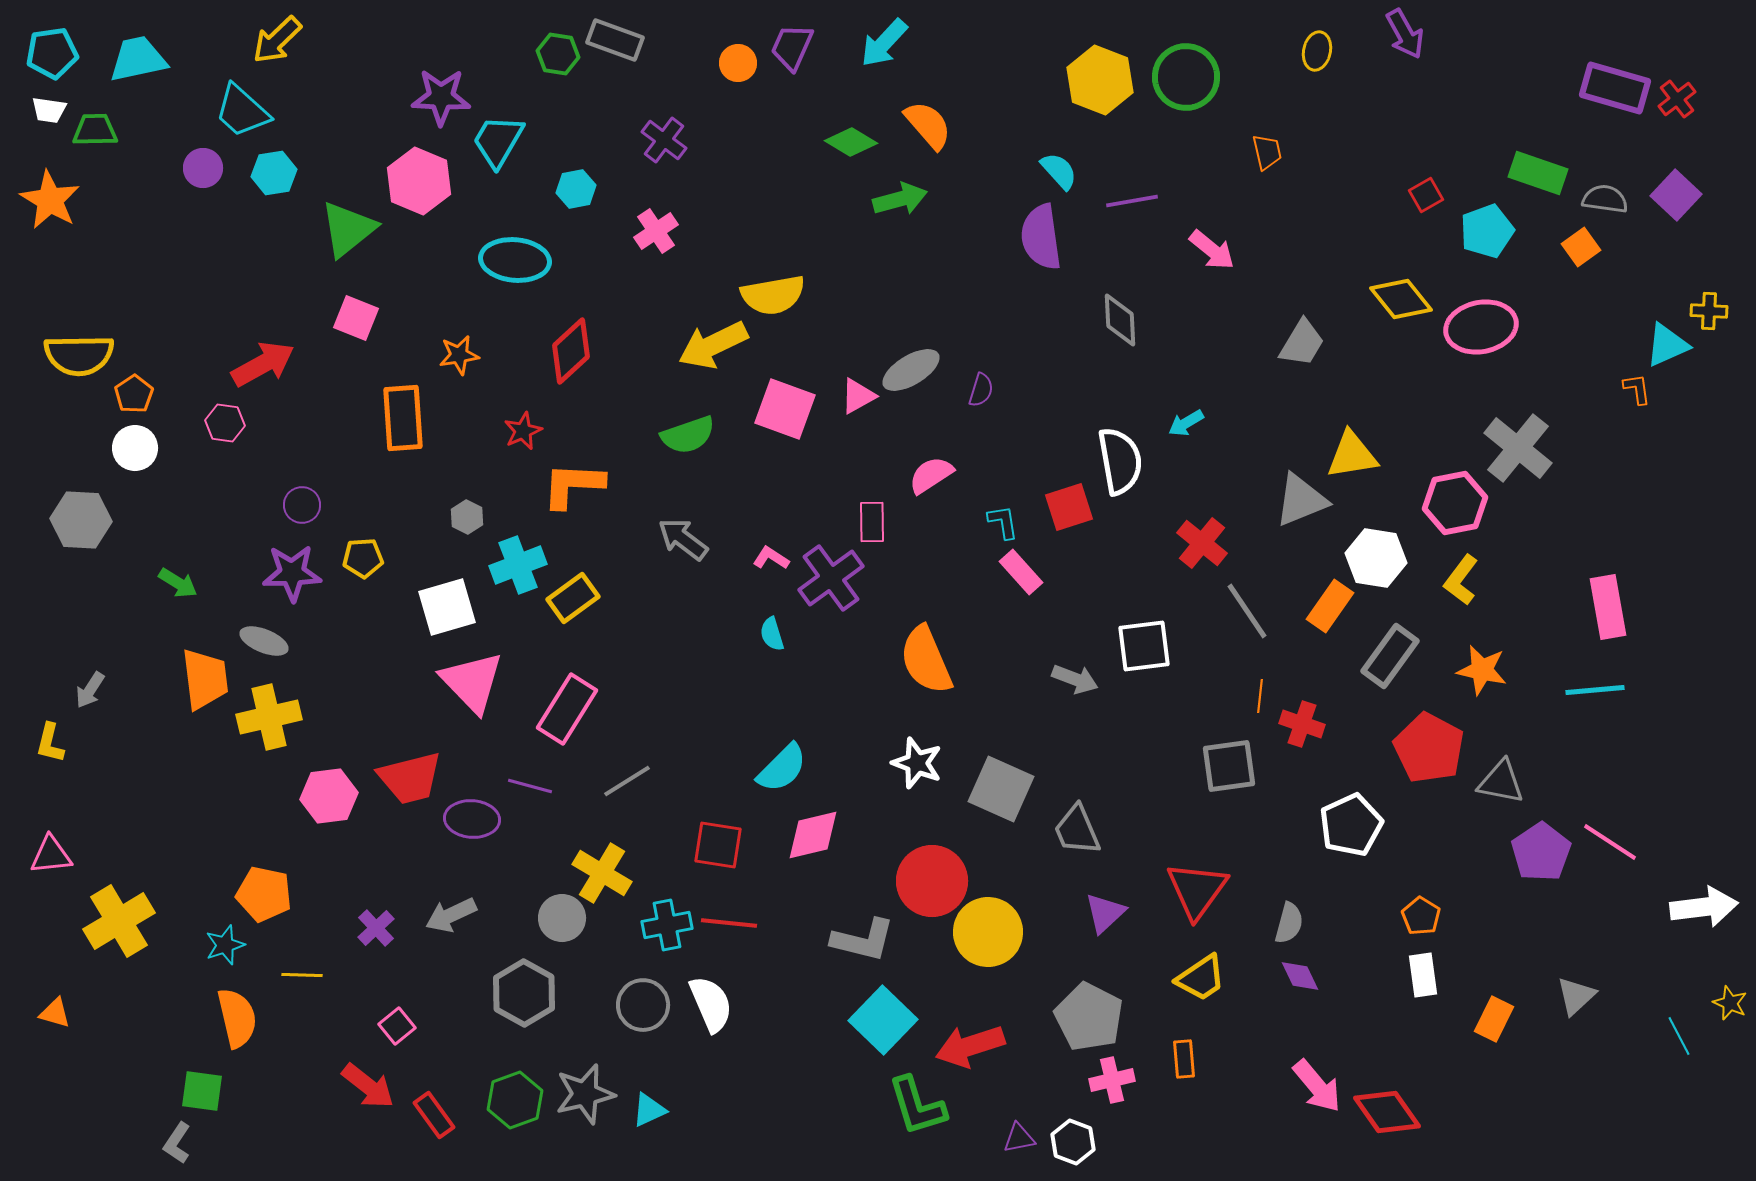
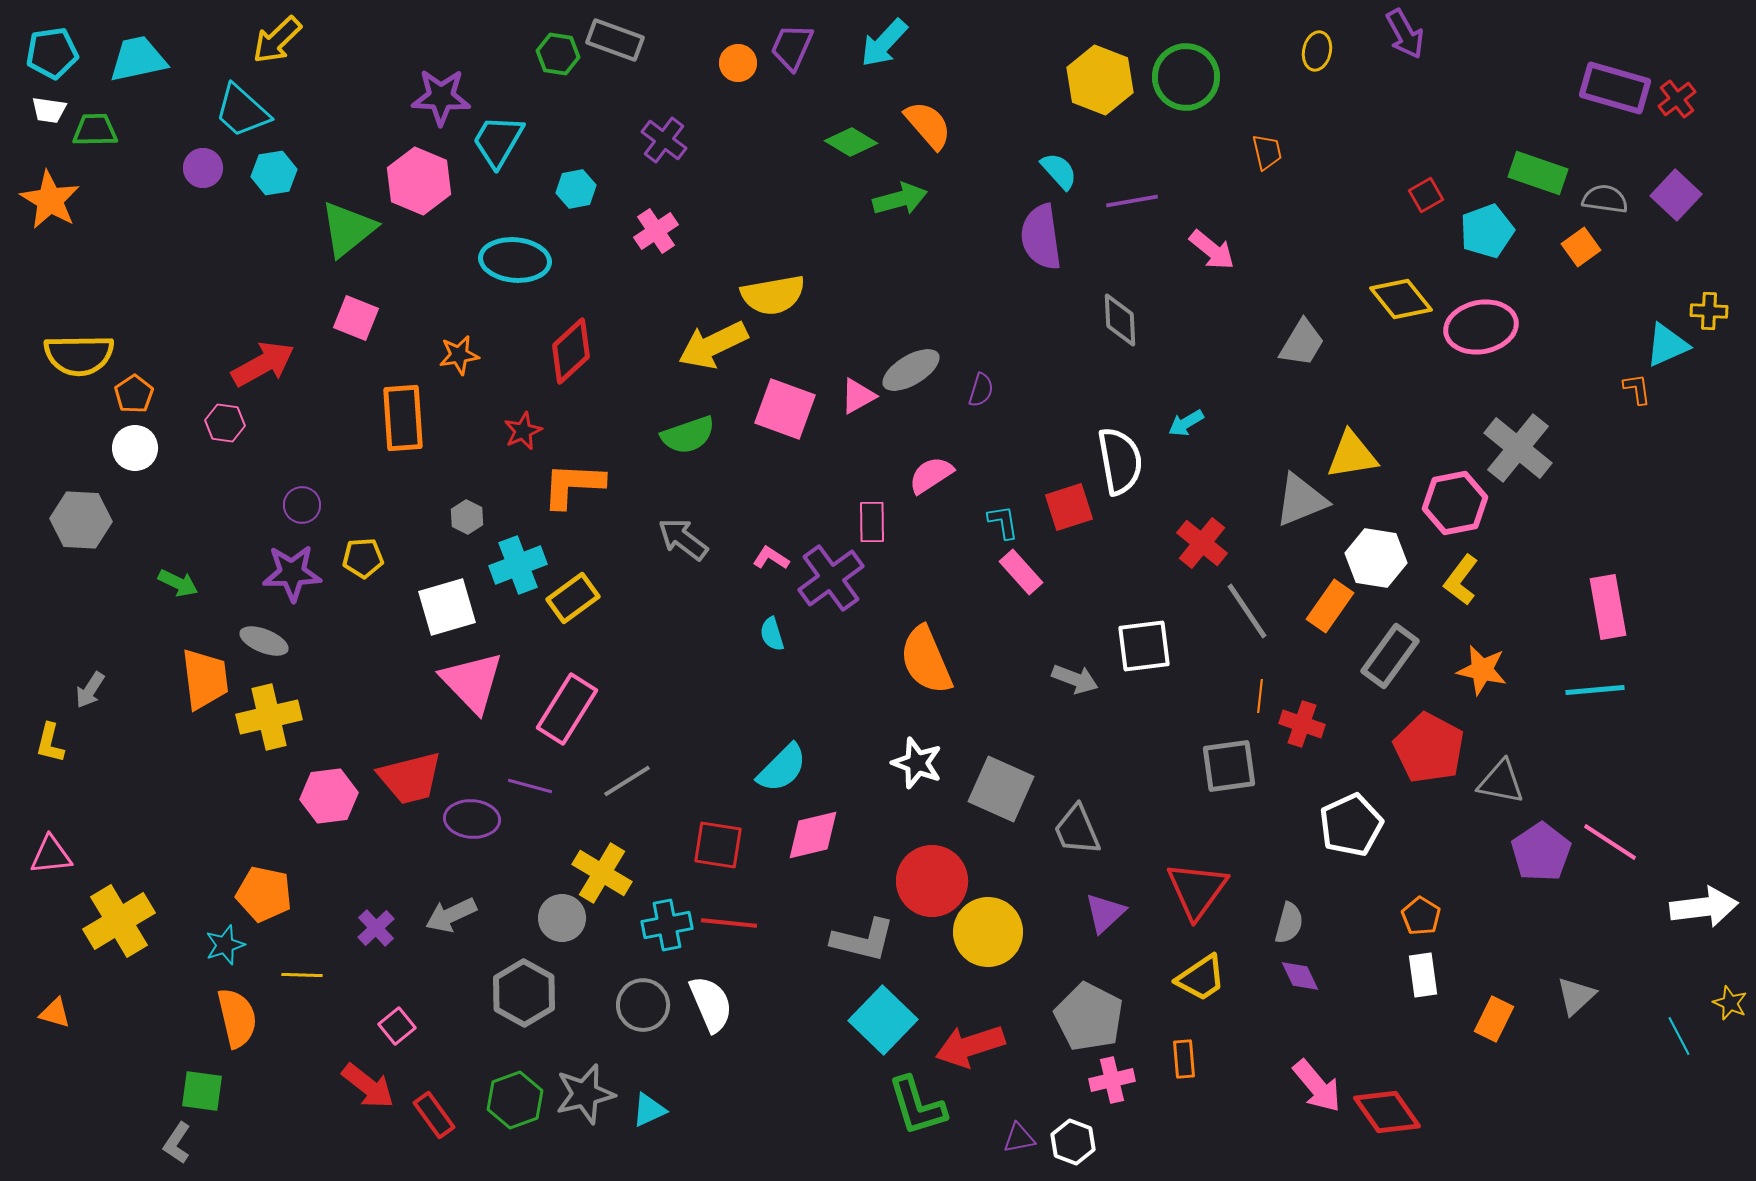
green arrow at (178, 583): rotated 6 degrees counterclockwise
